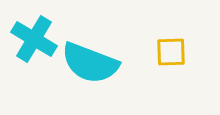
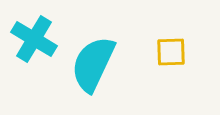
cyan semicircle: moved 3 px right, 1 px down; rotated 94 degrees clockwise
